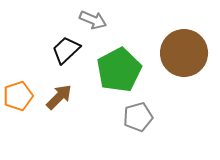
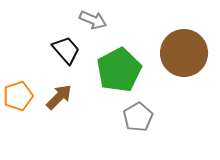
black trapezoid: rotated 92 degrees clockwise
gray pentagon: rotated 16 degrees counterclockwise
